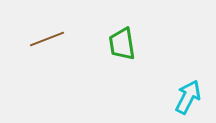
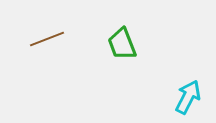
green trapezoid: rotated 12 degrees counterclockwise
